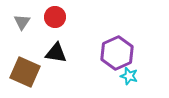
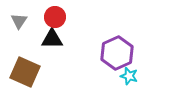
gray triangle: moved 3 px left, 1 px up
black triangle: moved 4 px left, 14 px up; rotated 10 degrees counterclockwise
